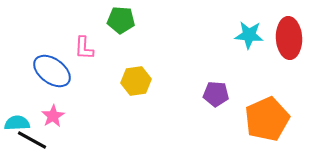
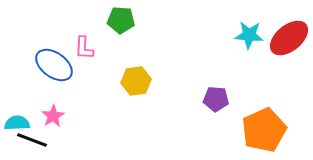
red ellipse: rotated 54 degrees clockwise
blue ellipse: moved 2 px right, 6 px up
purple pentagon: moved 5 px down
orange pentagon: moved 3 px left, 11 px down
black line: rotated 8 degrees counterclockwise
